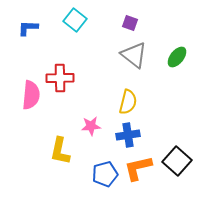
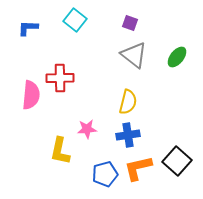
pink star: moved 4 px left, 3 px down
